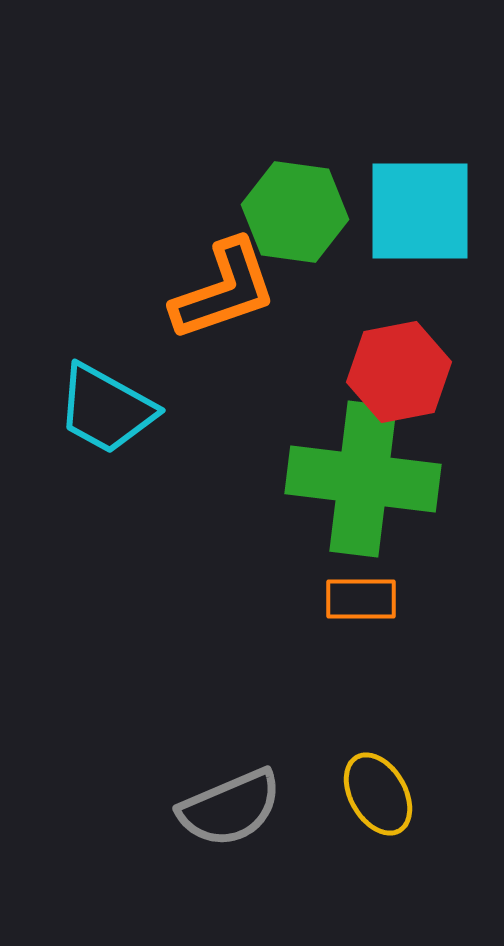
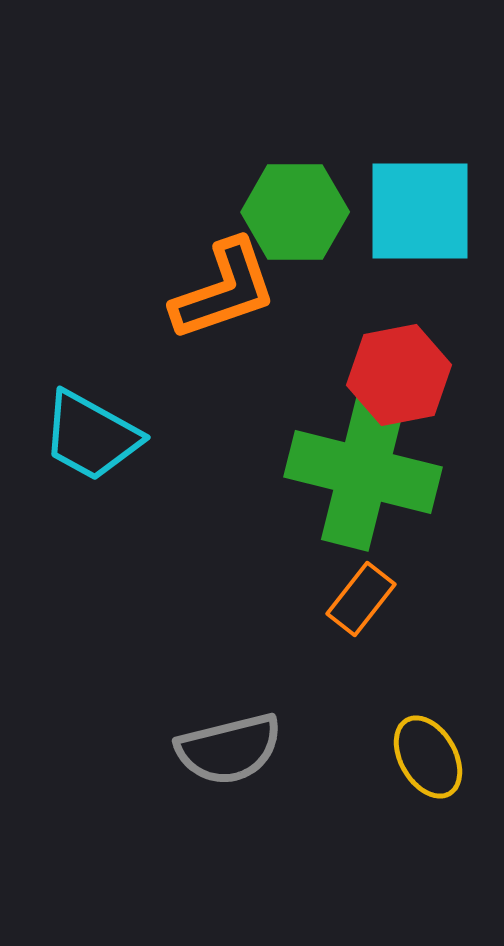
green hexagon: rotated 8 degrees counterclockwise
red hexagon: moved 3 px down
cyan trapezoid: moved 15 px left, 27 px down
green cross: moved 7 px up; rotated 7 degrees clockwise
orange rectangle: rotated 52 degrees counterclockwise
yellow ellipse: moved 50 px right, 37 px up
gray semicircle: moved 1 px left, 59 px up; rotated 9 degrees clockwise
